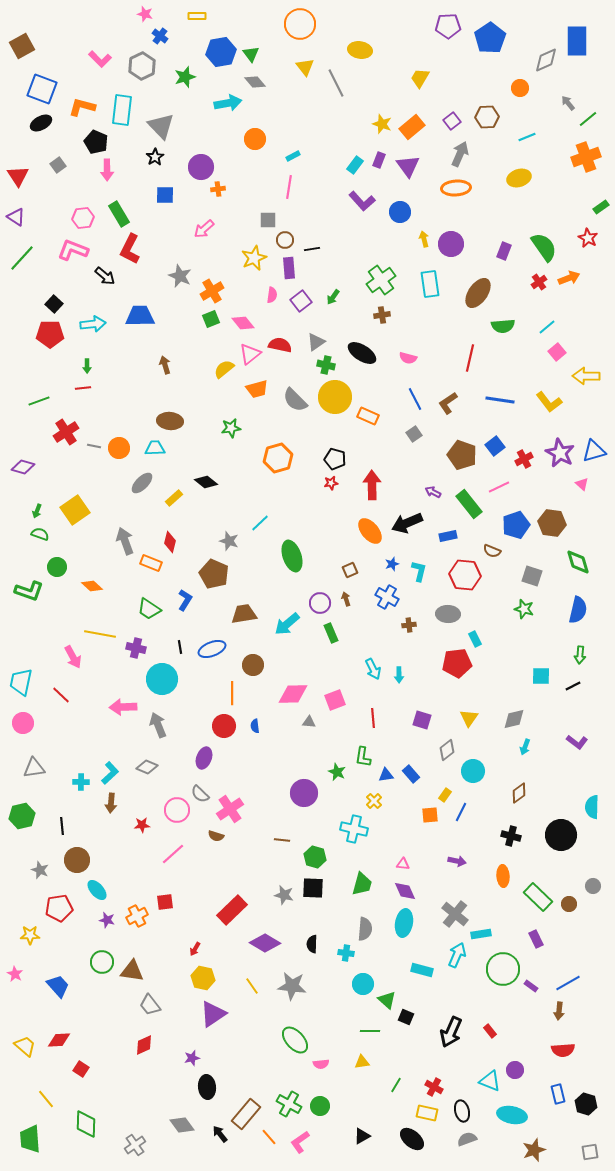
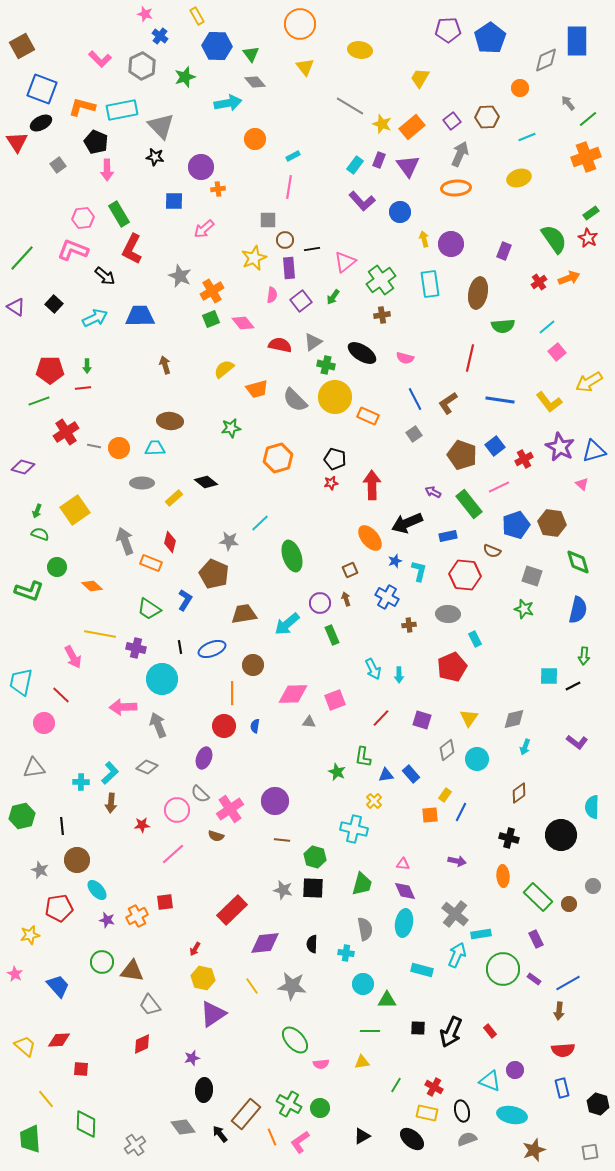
yellow rectangle at (197, 16): rotated 60 degrees clockwise
purple pentagon at (448, 26): moved 4 px down
blue hexagon at (221, 52): moved 4 px left, 6 px up; rotated 12 degrees clockwise
gray line at (336, 83): moved 14 px right, 23 px down; rotated 32 degrees counterclockwise
cyan rectangle at (122, 110): rotated 72 degrees clockwise
black star at (155, 157): rotated 30 degrees counterclockwise
red triangle at (18, 176): moved 1 px left, 34 px up
blue square at (165, 195): moved 9 px right, 6 px down
green rectangle at (601, 207): moved 10 px left, 6 px down
purple triangle at (16, 217): moved 90 px down
green semicircle at (544, 247): moved 10 px right, 8 px up
red L-shape at (130, 249): moved 2 px right
brown ellipse at (478, 293): rotated 24 degrees counterclockwise
cyan arrow at (93, 324): moved 2 px right, 6 px up; rotated 20 degrees counterclockwise
red pentagon at (50, 334): moved 36 px down
gray triangle at (316, 342): moved 3 px left
pink triangle at (250, 354): moved 95 px right, 92 px up
pink semicircle at (408, 358): moved 3 px left
yellow arrow at (586, 376): moved 3 px right, 6 px down; rotated 32 degrees counterclockwise
purple star at (560, 453): moved 6 px up
gray ellipse at (142, 483): rotated 45 degrees clockwise
orange ellipse at (370, 531): moved 7 px down
gray star at (229, 541): rotated 12 degrees counterclockwise
blue star at (392, 564): moved 3 px right, 3 px up
green rectangle at (331, 633): moved 1 px right, 2 px down
green arrow at (580, 655): moved 4 px right, 1 px down
red pentagon at (457, 663): moved 5 px left, 4 px down; rotated 16 degrees counterclockwise
cyan square at (541, 676): moved 8 px right
red line at (373, 718): moved 8 px right; rotated 48 degrees clockwise
pink circle at (23, 723): moved 21 px right
blue semicircle at (255, 726): rotated 16 degrees clockwise
cyan circle at (473, 771): moved 4 px right, 12 px up
purple circle at (304, 793): moved 29 px left, 8 px down
black cross at (511, 836): moved 2 px left, 2 px down
gray star at (284, 895): moved 1 px left, 5 px up
gray semicircle at (365, 929): rotated 15 degrees counterclockwise
yellow star at (30, 935): rotated 12 degrees counterclockwise
purple diamond at (265, 943): rotated 36 degrees counterclockwise
purple rectangle at (531, 986): moved 3 px right, 7 px up
green triangle at (387, 1000): rotated 42 degrees counterclockwise
black square at (406, 1017): moved 12 px right, 11 px down; rotated 21 degrees counterclockwise
red diamond at (144, 1045): moved 2 px left, 1 px up
red square at (81, 1069): rotated 28 degrees counterclockwise
black ellipse at (207, 1087): moved 3 px left, 3 px down; rotated 10 degrees clockwise
blue rectangle at (558, 1094): moved 4 px right, 6 px up
black hexagon at (586, 1104): moved 12 px right
green circle at (320, 1106): moved 2 px down
gray diamond at (182, 1125): moved 1 px right, 2 px down
orange line at (269, 1137): moved 3 px right; rotated 18 degrees clockwise
